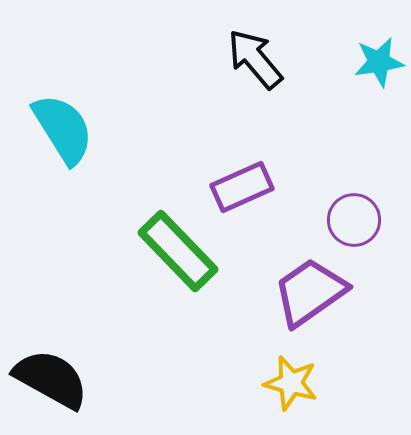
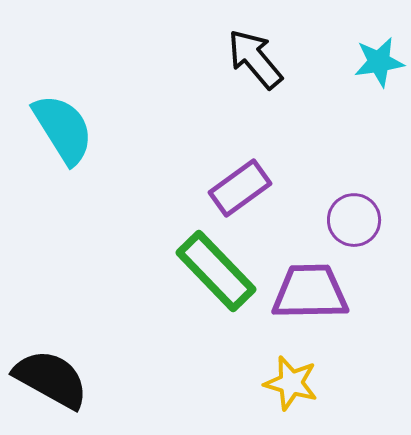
purple rectangle: moved 2 px left, 1 px down; rotated 12 degrees counterclockwise
green rectangle: moved 38 px right, 20 px down
purple trapezoid: rotated 34 degrees clockwise
